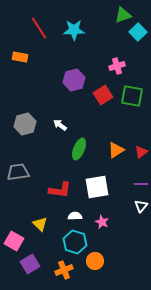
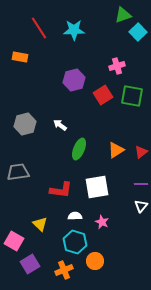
red L-shape: moved 1 px right
